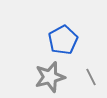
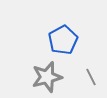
gray star: moved 3 px left
